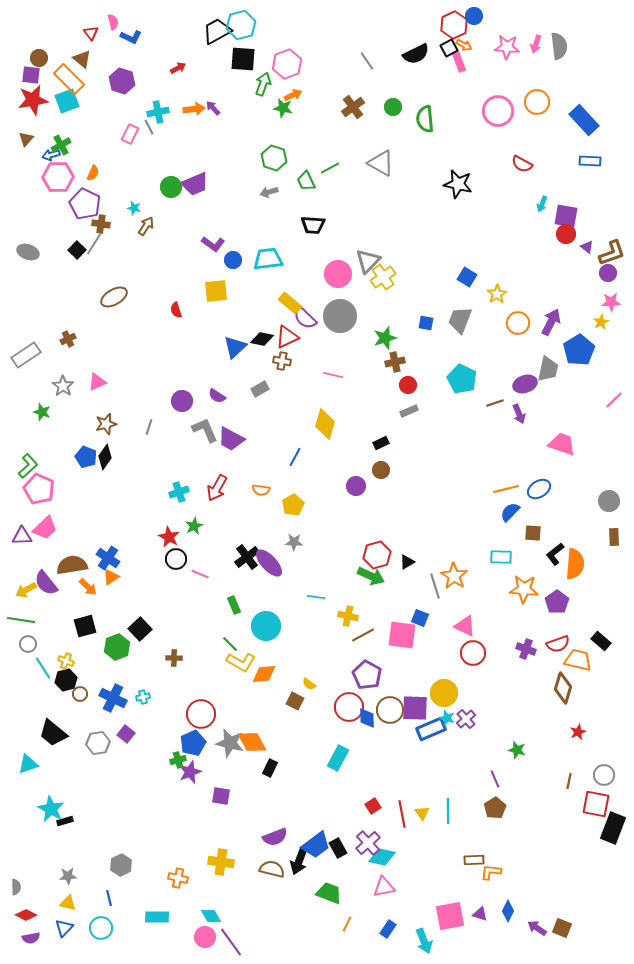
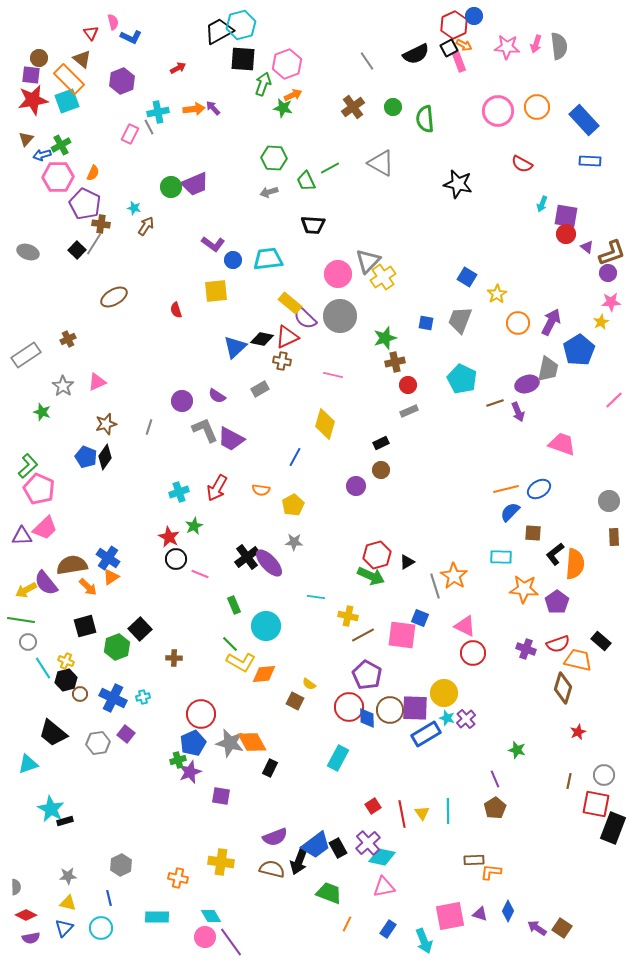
black trapezoid at (217, 31): moved 2 px right
purple hexagon at (122, 81): rotated 20 degrees clockwise
orange circle at (537, 102): moved 5 px down
blue arrow at (51, 155): moved 9 px left
green hexagon at (274, 158): rotated 15 degrees counterclockwise
purple ellipse at (525, 384): moved 2 px right
purple arrow at (519, 414): moved 1 px left, 2 px up
gray circle at (28, 644): moved 2 px up
blue rectangle at (431, 729): moved 5 px left, 5 px down; rotated 8 degrees counterclockwise
brown square at (562, 928): rotated 12 degrees clockwise
